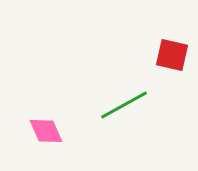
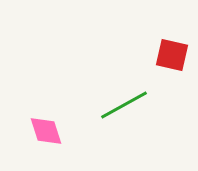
pink diamond: rotated 6 degrees clockwise
